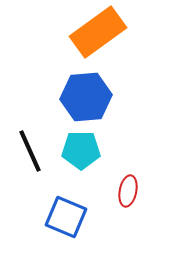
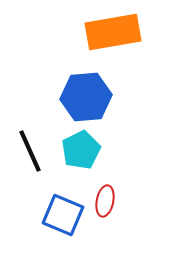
orange rectangle: moved 15 px right; rotated 26 degrees clockwise
cyan pentagon: rotated 27 degrees counterclockwise
red ellipse: moved 23 px left, 10 px down
blue square: moved 3 px left, 2 px up
